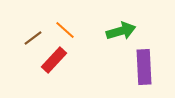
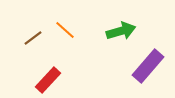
red rectangle: moved 6 px left, 20 px down
purple rectangle: moved 4 px right, 1 px up; rotated 44 degrees clockwise
